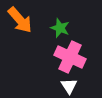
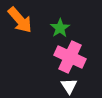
green star: rotated 18 degrees clockwise
